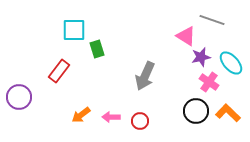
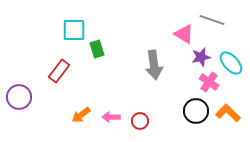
pink triangle: moved 2 px left, 2 px up
gray arrow: moved 9 px right, 11 px up; rotated 32 degrees counterclockwise
